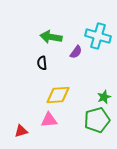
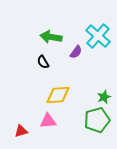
cyan cross: rotated 25 degrees clockwise
black semicircle: moved 1 px right, 1 px up; rotated 24 degrees counterclockwise
pink triangle: moved 1 px left, 1 px down
